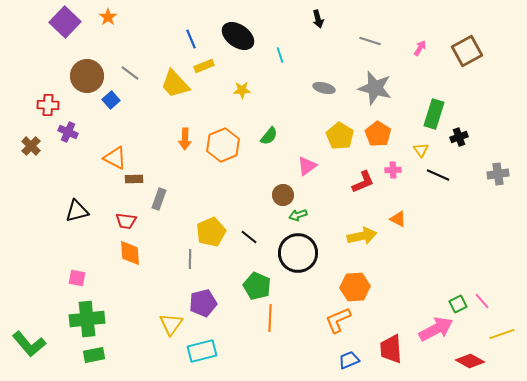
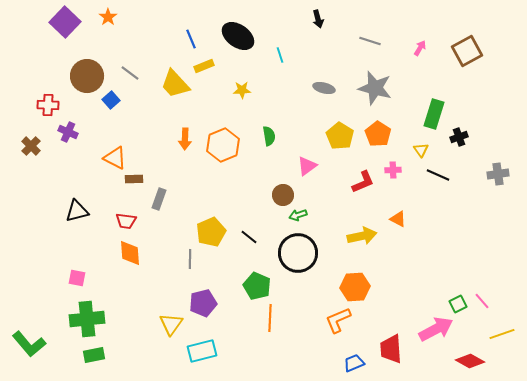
green semicircle at (269, 136): rotated 48 degrees counterclockwise
blue trapezoid at (349, 360): moved 5 px right, 3 px down
